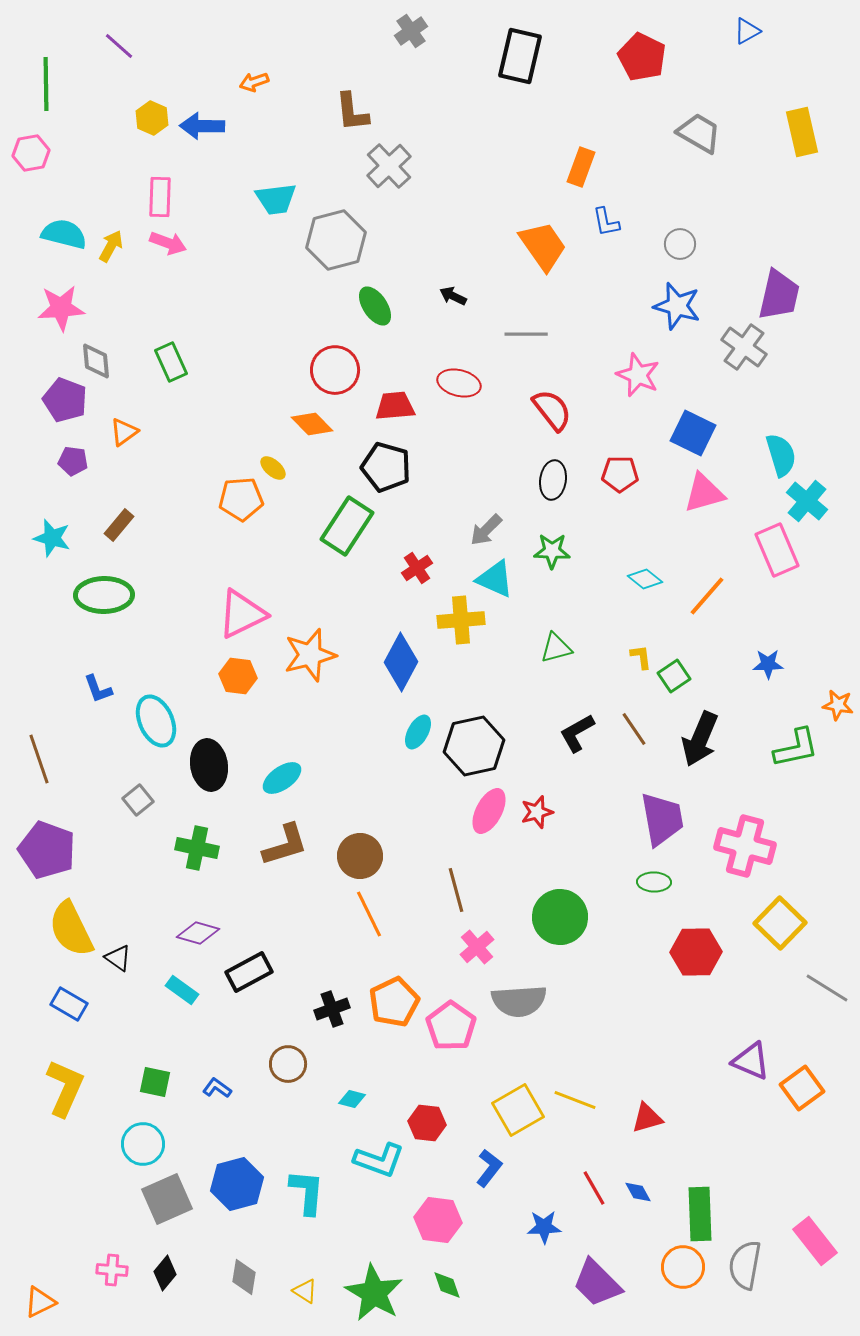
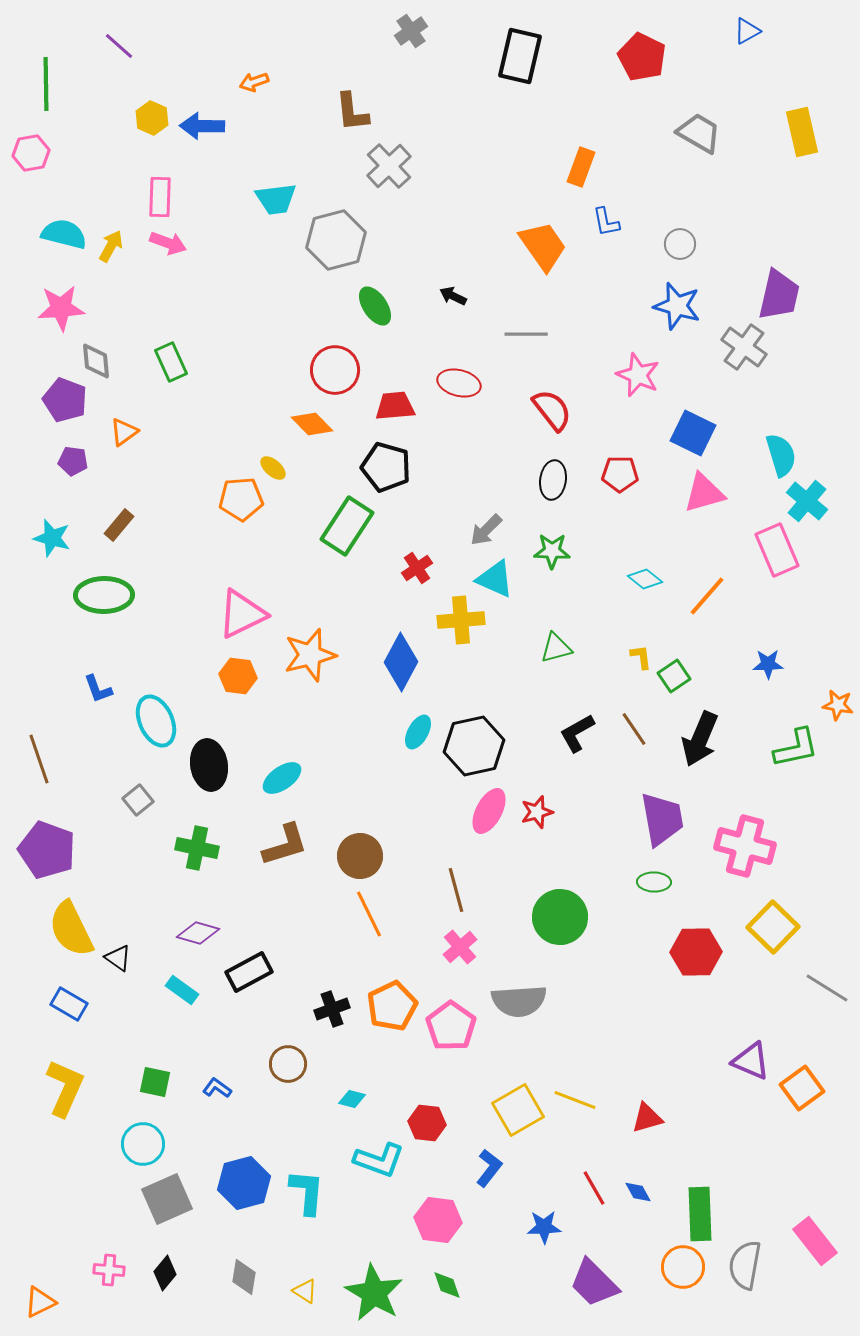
yellow square at (780, 923): moved 7 px left, 4 px down
pink cross at (477, 947): moved 17 px left
orange pentagon at (394, 1002): moved 2 px left, 4 px down
blue hexagon at (237, 1184): moved 7 px right, 1 px up
pink cross at (112, 1270): moved 3 px left
purple trapezoid at (597, 1283): moved 3 px left
